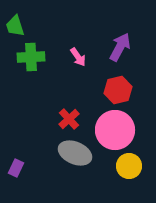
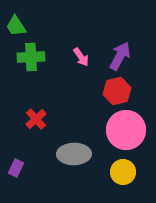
green trapezoid: moved 1 px right; rotated 15 degrees counterclockwise
purple arrow: moved 9 px down
pink arrow: moved 3 px right
red hexagon: moved 1 px left, 1 px down
red cross: moved 33 px left
pink circle: moved 11 px right
gray ellipse: moved 1 px left, 1 px down; rotated 24 degrees counterclockwise
yellow circle: moved 6 px left, 6 px down
